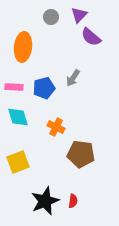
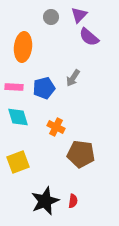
purple semicircle: moved 2 px left
